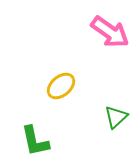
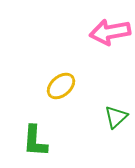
pink arrow: rotated 135 degrees clockwise
green L-shape: rotated 16 degrees clockwise
